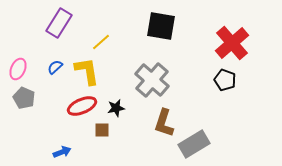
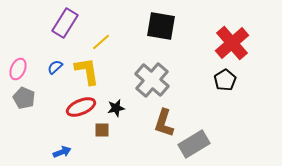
purple rectangle: moved 6 px right
black pentagon: rotated 20 degrees clockwise
red ellipse: moved 1 px left, 1 px down
